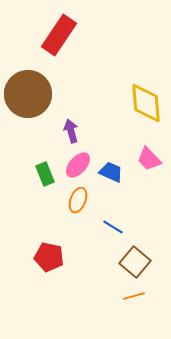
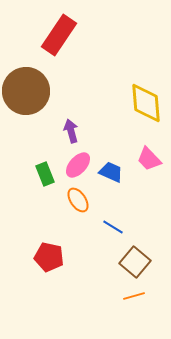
brown circle: moved 2 px left, 3 px up
orange ellipse: rotated 55 degrees counterclockwise
